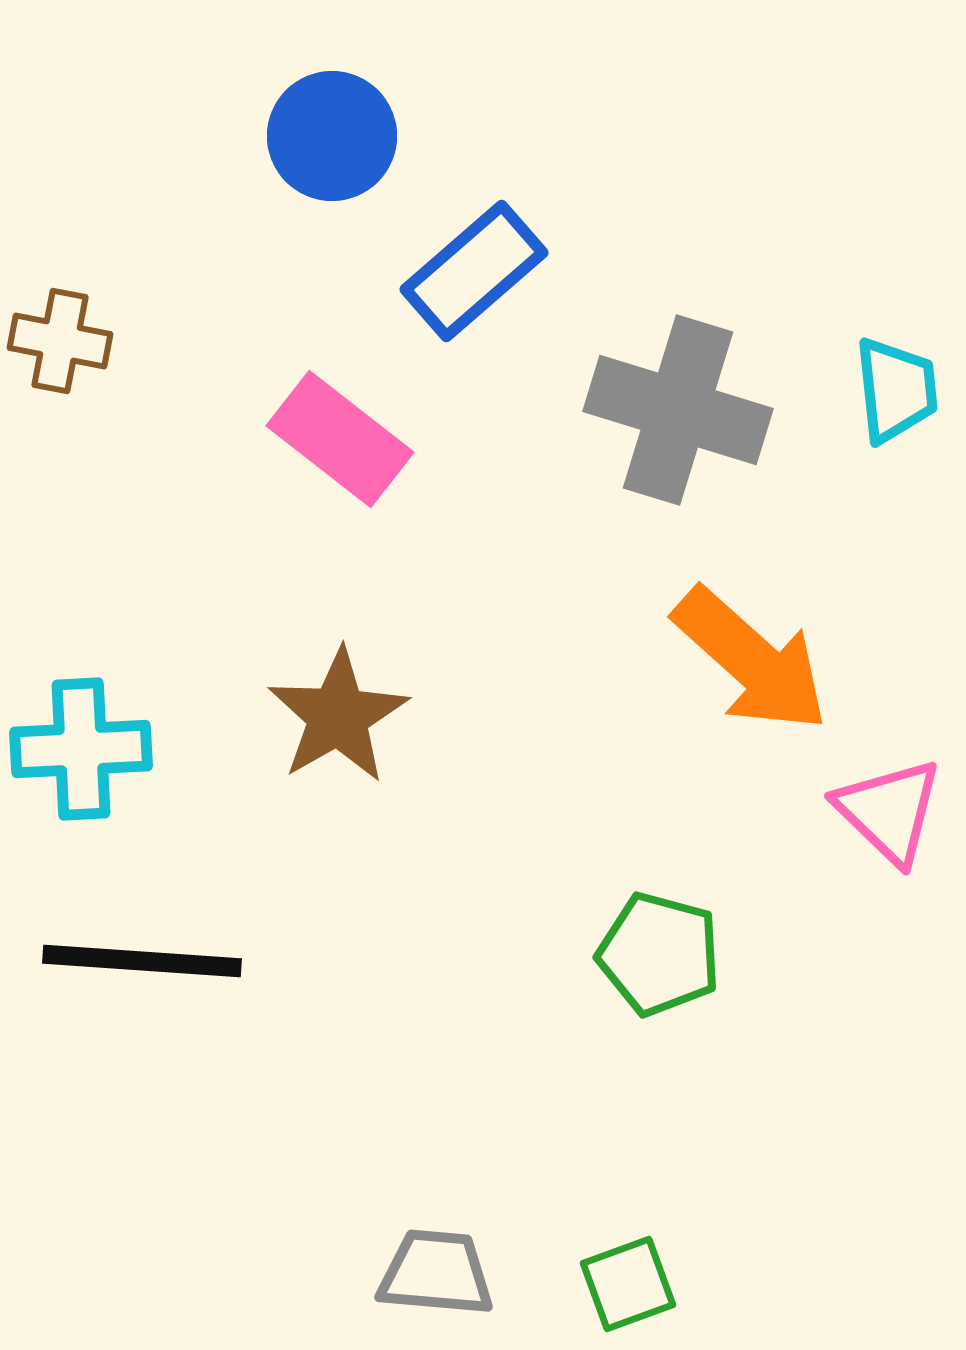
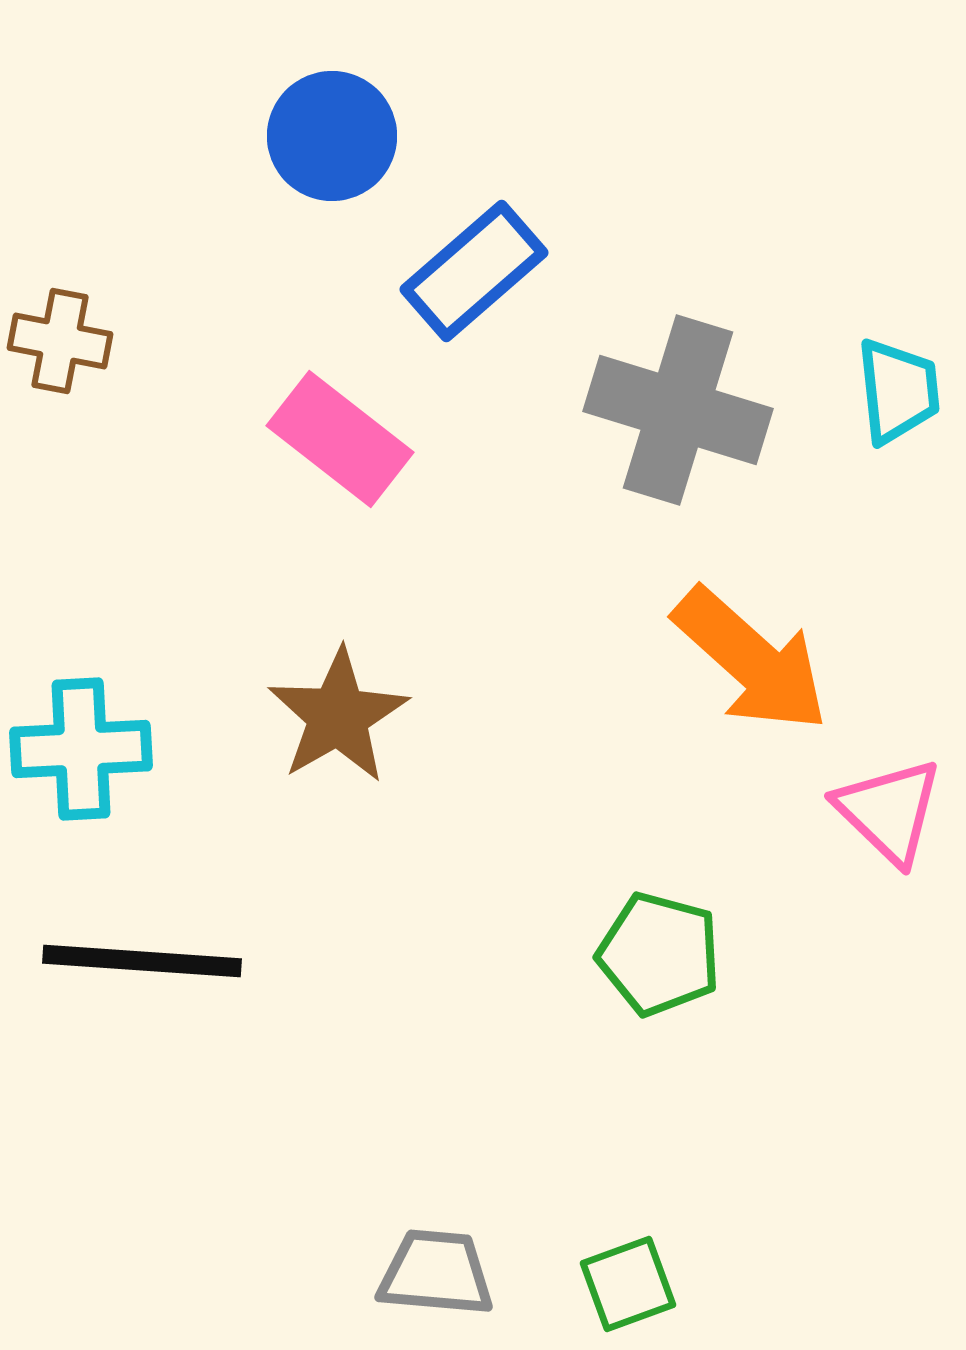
cyan trapezoid: moved 2 px right, 1 px down
